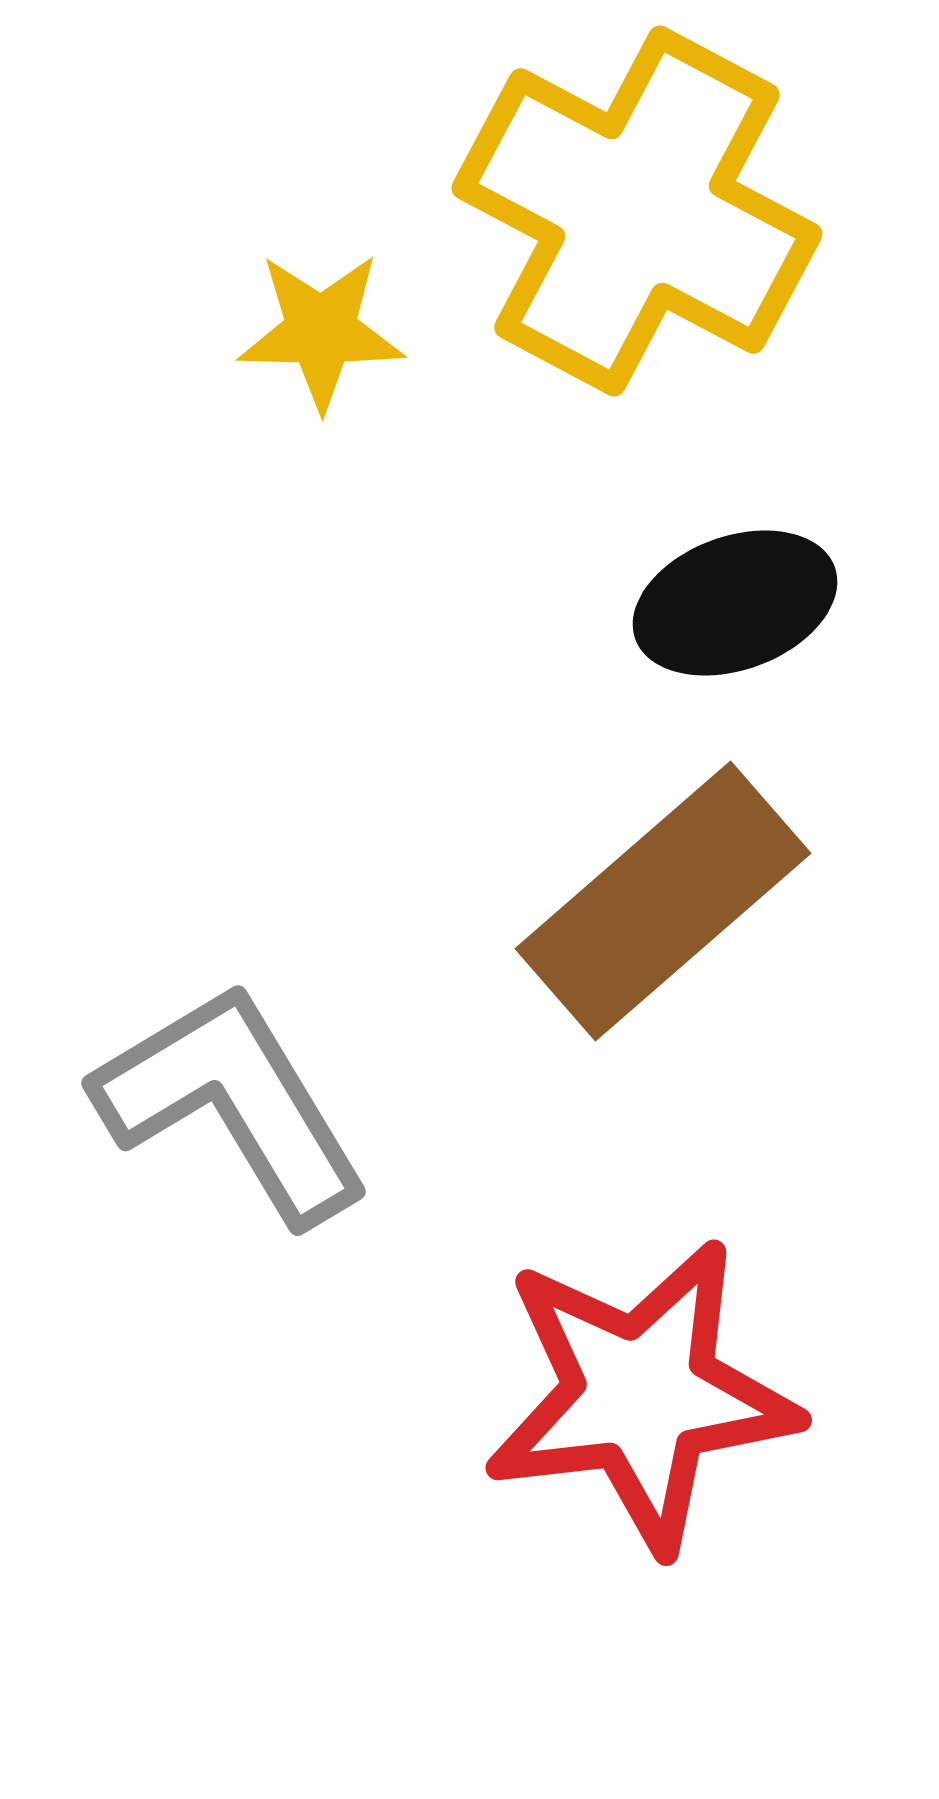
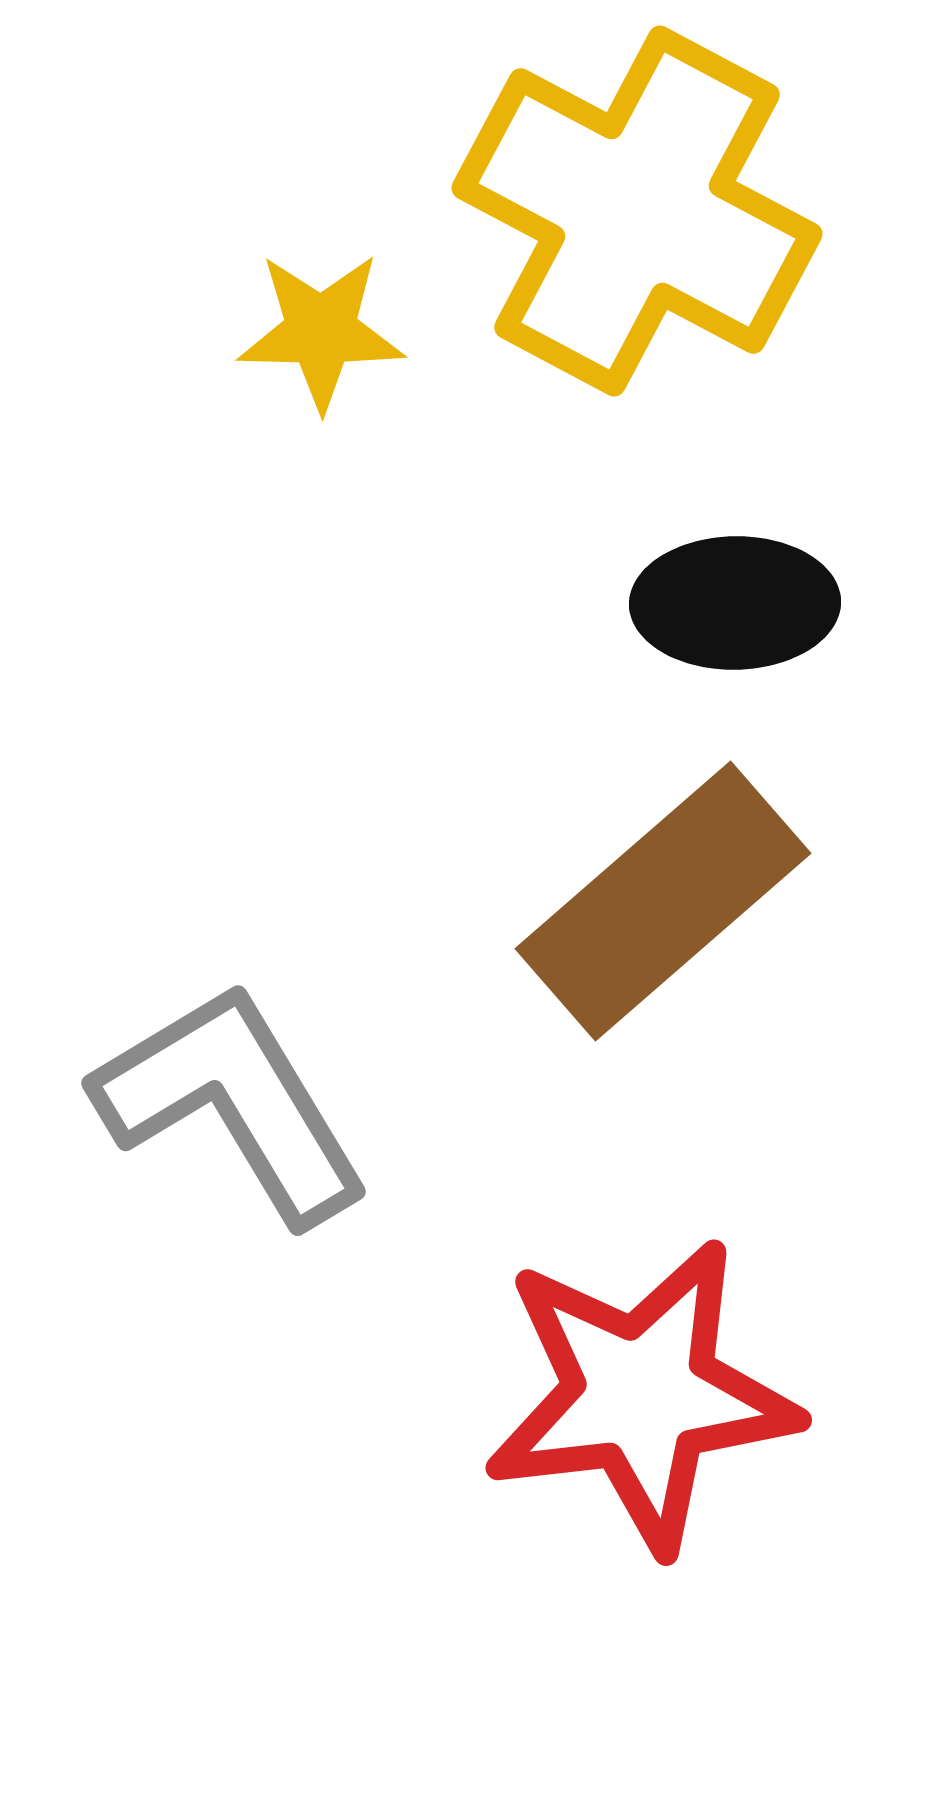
black ellipse: rotated 19 degrees clockwise
